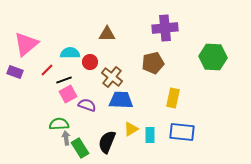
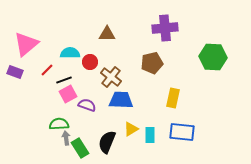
brown pentagon: moved 1 px left
brown cross: moved 1 px left
